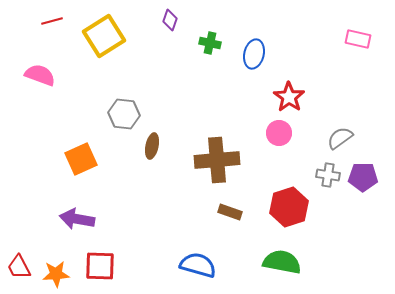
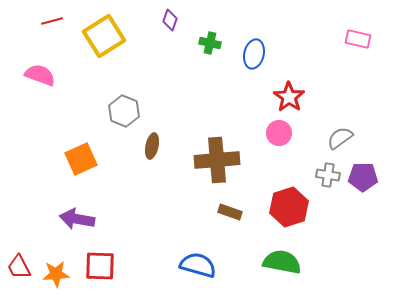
gray hexagon: moved 3 px up; rotated 16 degrees clockwise
